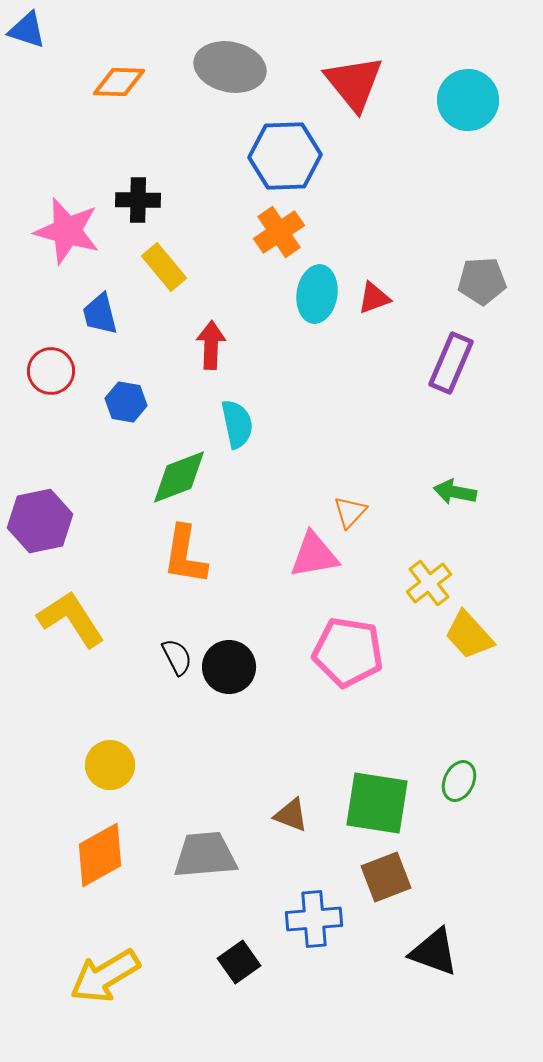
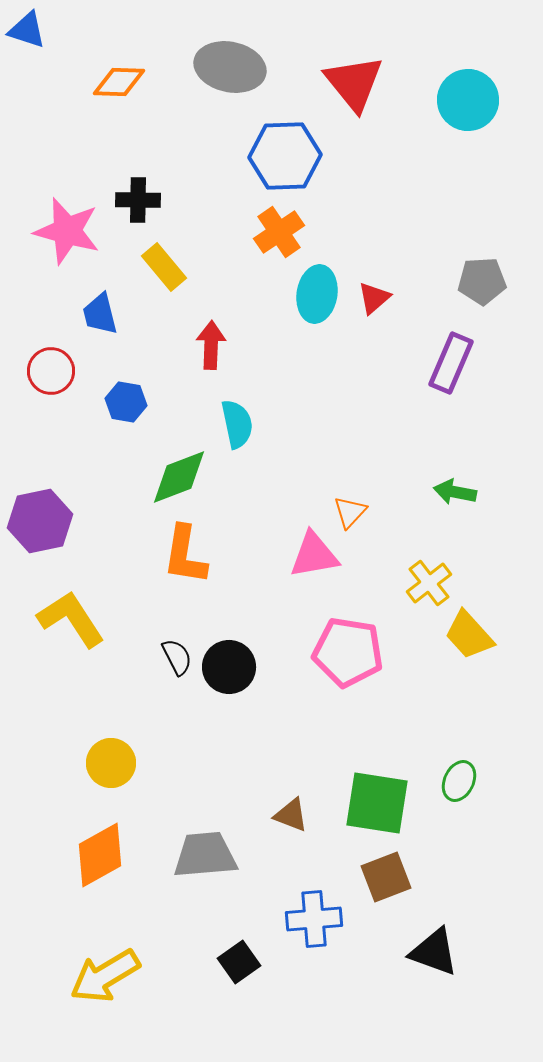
red triangle at (374, 298): rotated 21 degrees counterclockwise
yellow circle at (110, 765): moved 1 px right, 2 px up
